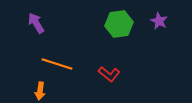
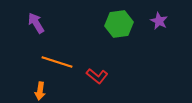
orange line: moved 2 px up
red L-shape: moved 12 px left, 2 px down
